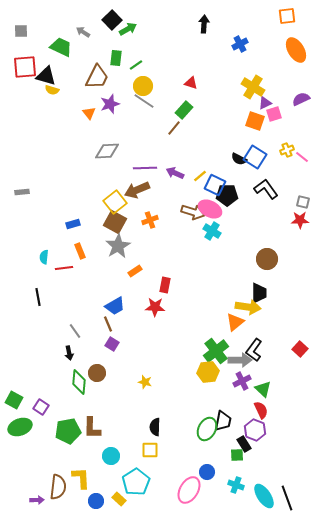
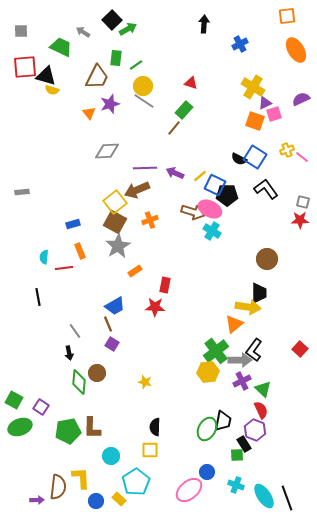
orange triangle at (235, 322): moved 1 px left, 2 px down
pink ellipse at (189, 490): rotated 20 degrees clockwise
